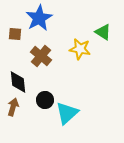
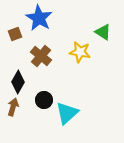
blue star: rotated 12 degrees counterclockwise
brown square: rotated 24 degrees counterclockwise
yellow star: moved 3 px down
black diamond: rotated 35 degrees clockwise
black circle: moved 1 px left
